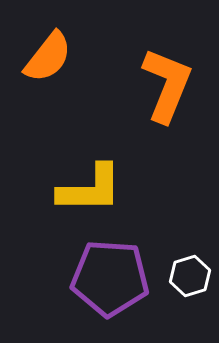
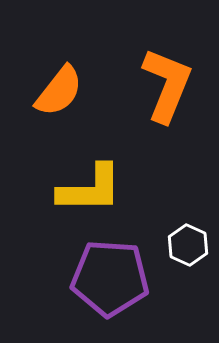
orange semicircle: moved 11 px right, 34 px down
white hexagon: moved 2 px left, 31 px up; rotated 18 degrees counterclockwise
